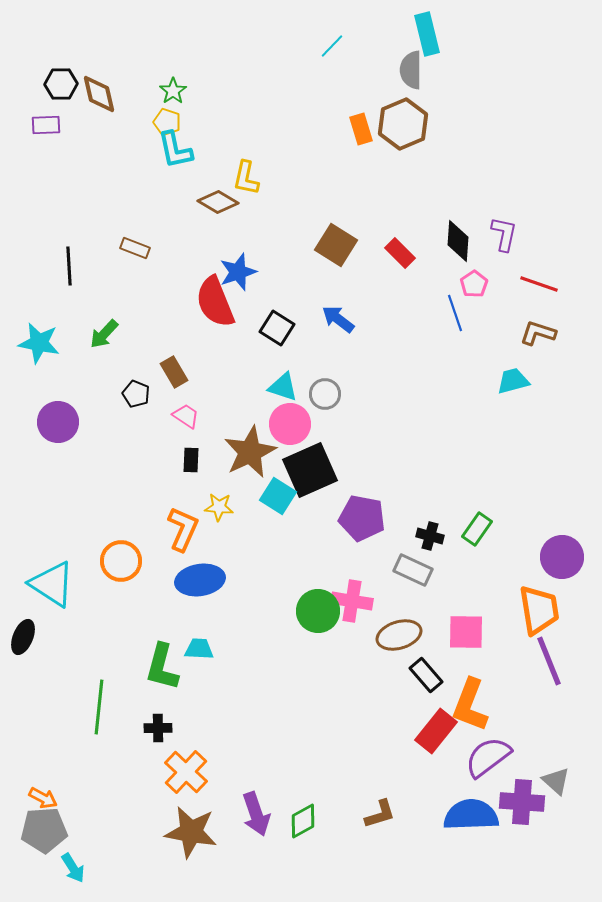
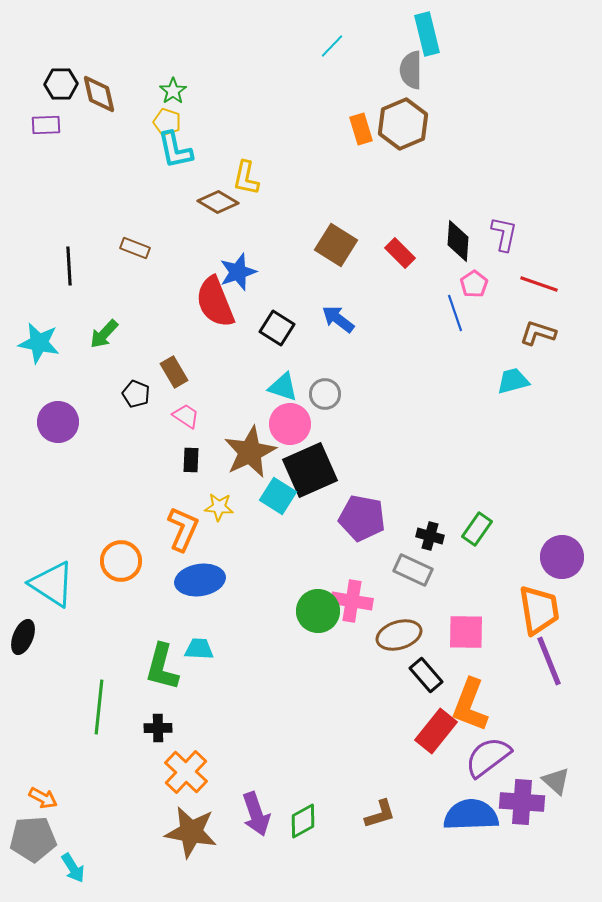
gray pentagon at (44, 830): moved 11 px left, 9 px down
